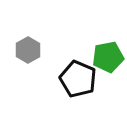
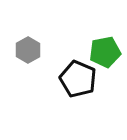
green pentagon: moved 3 px left, 5 px up
